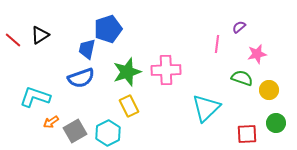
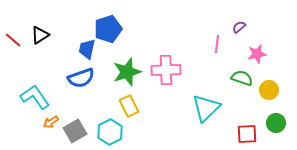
cyan L-shape: rotated 36 degrees clockwise
cyan hexagon: moved 2 px right, 1 px up
